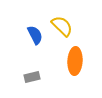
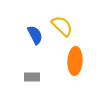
gray rectangle: rotated 14 degrees clockwise
